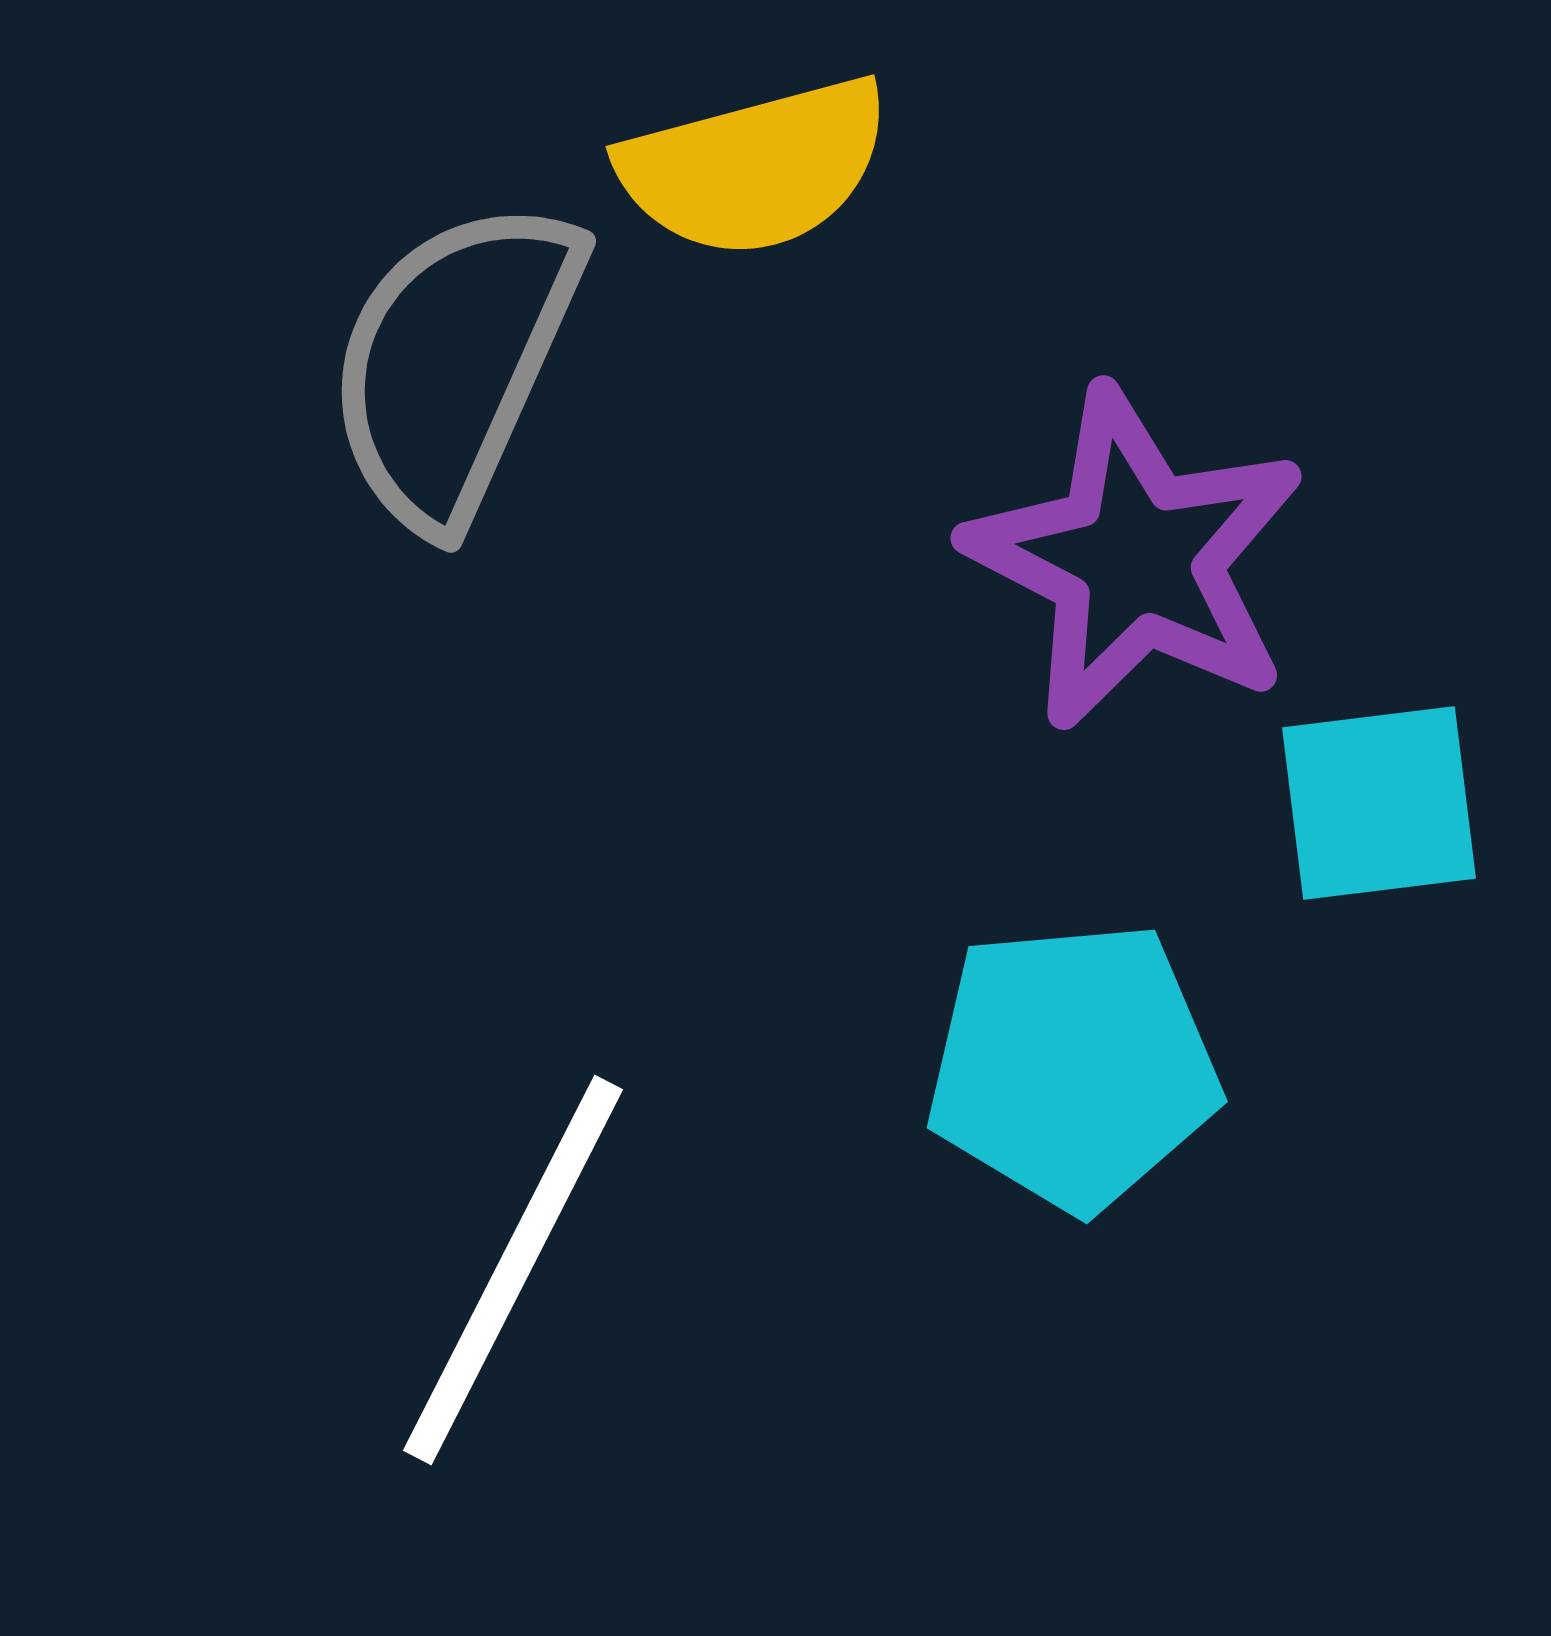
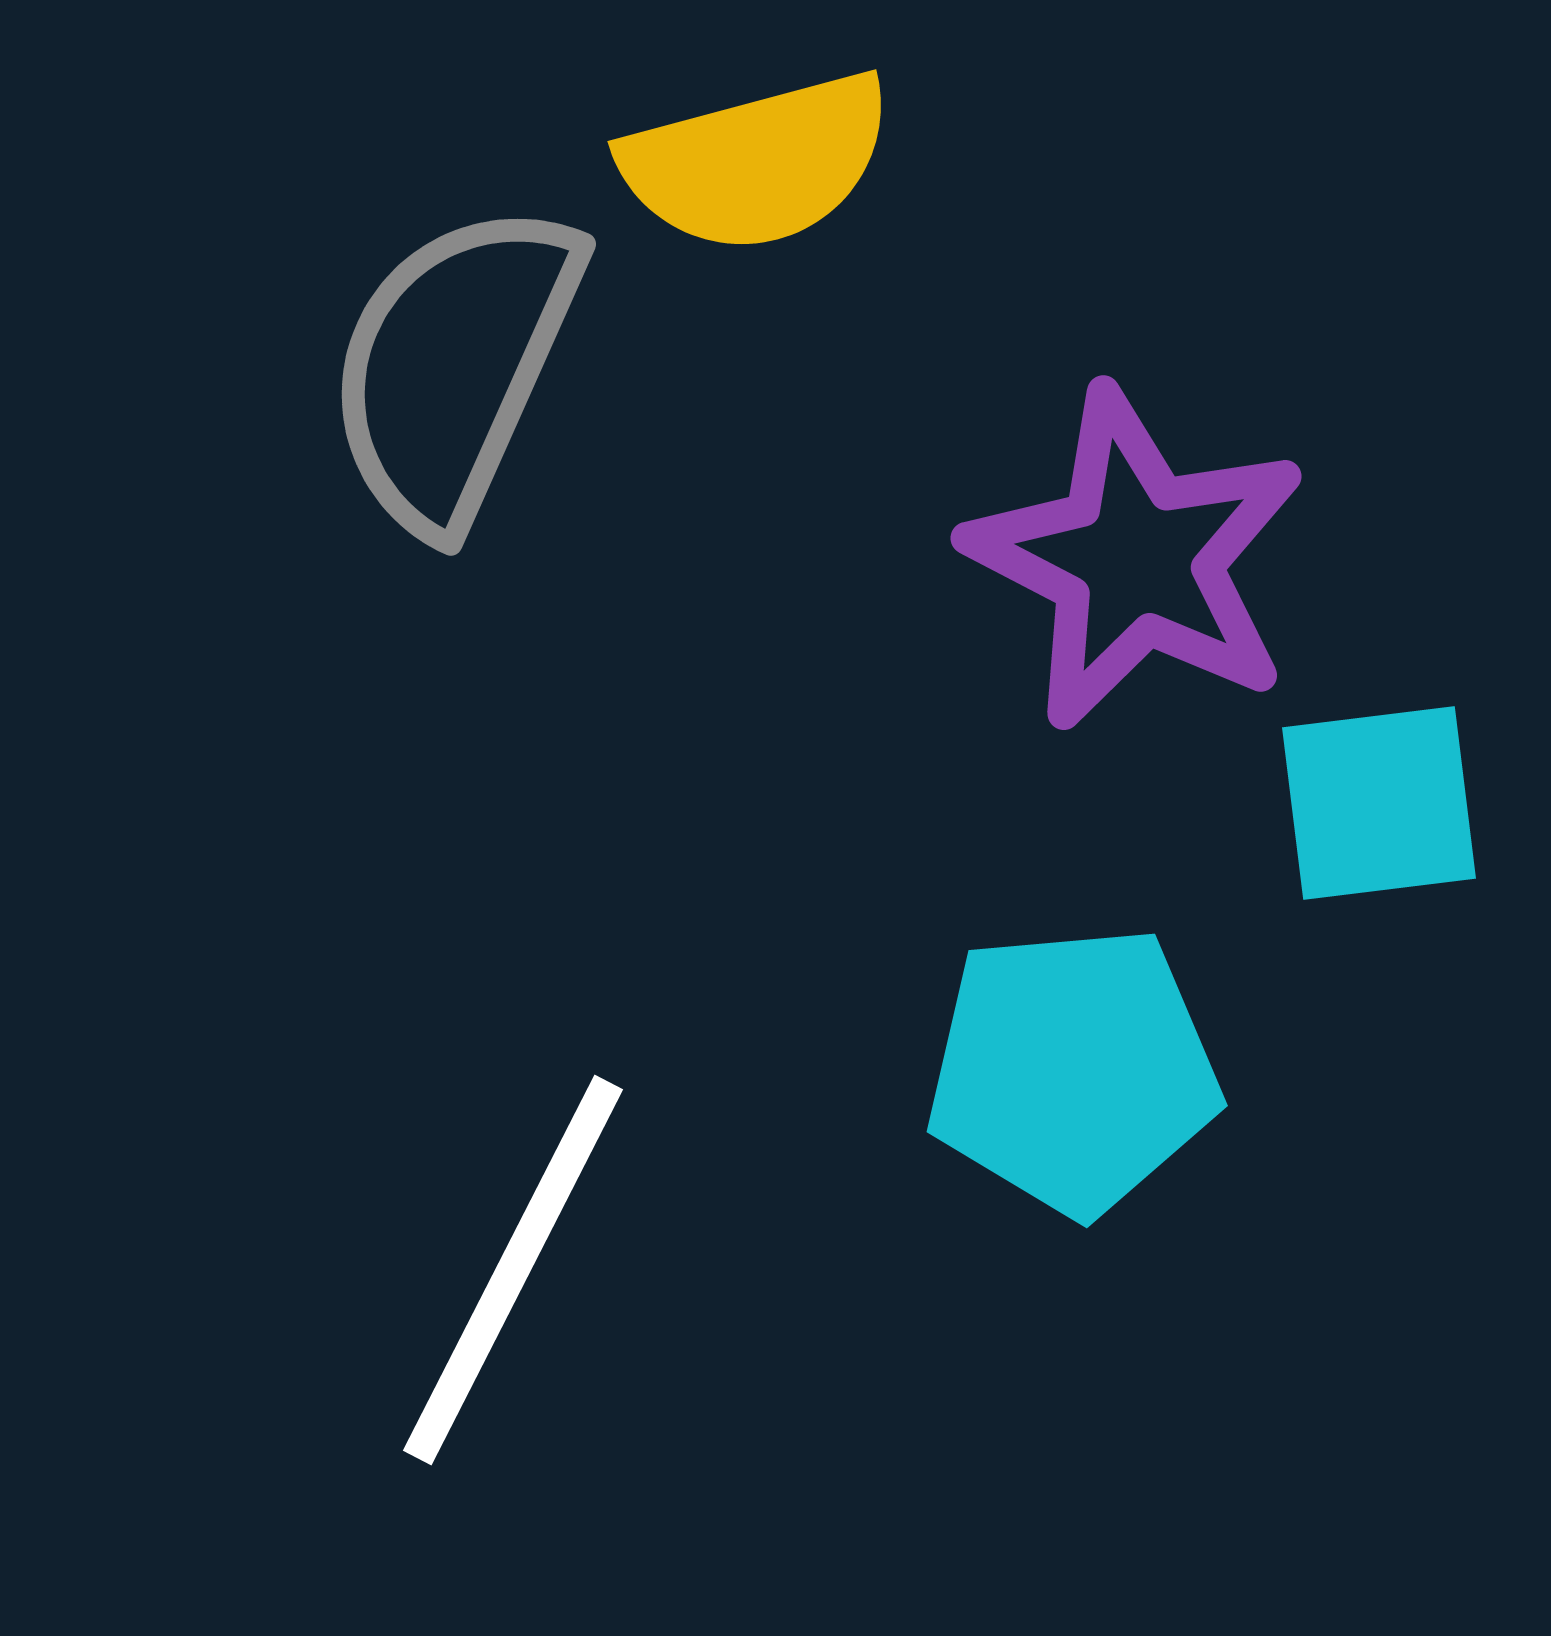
yellow semicircle: moved 2 px right, 5 px up
gray semicircle: moved 3 px down
cyan pentagon: moved 4 px down
